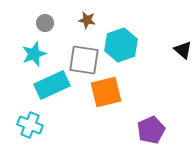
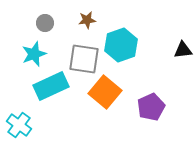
brown star: rotated 18 degrees counterclockwise
black triangle: rotated 48 degrees counterclockwise
gray square: moved 1 px up
cyan rectangle: moved 1 px left, 1 px down
orange square: moved 1 px left; rotated 36 degrees counterclockwise
cyan cross: moved 11 px left; rotated 15 degrees clockwise
purple pentagon: moved 23 px up
